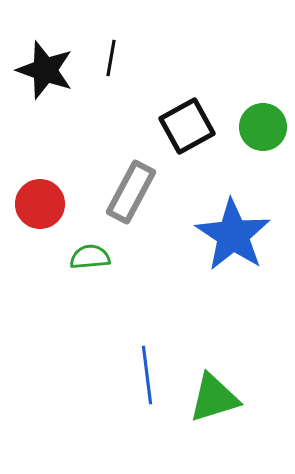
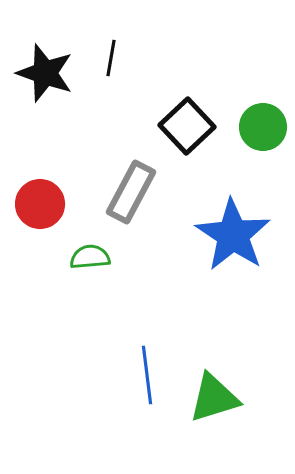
black star: moved 3 px down
black square: rotated 14 degrees counterclockwise
